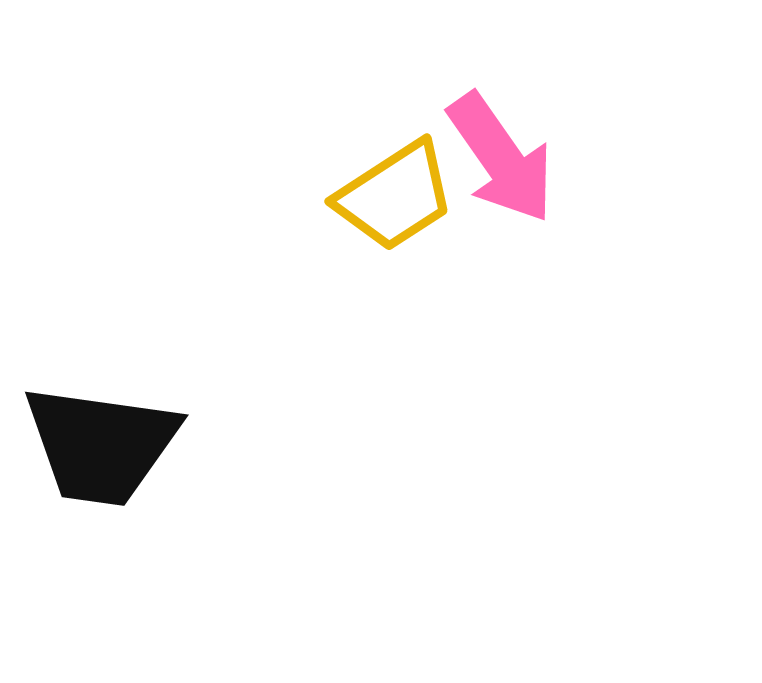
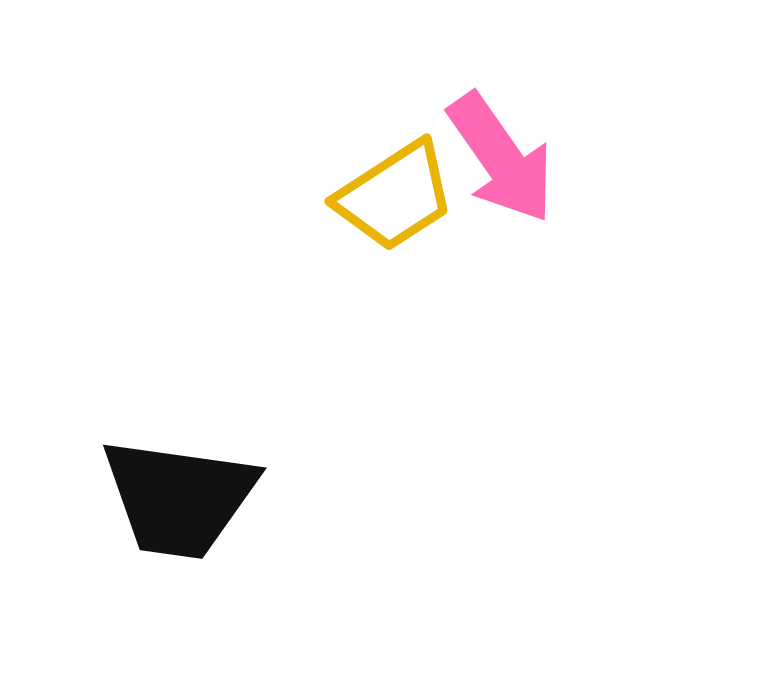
black trapezoid: moved 78 px right, 53 px down
